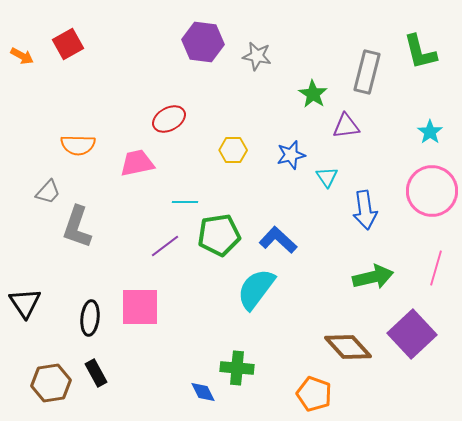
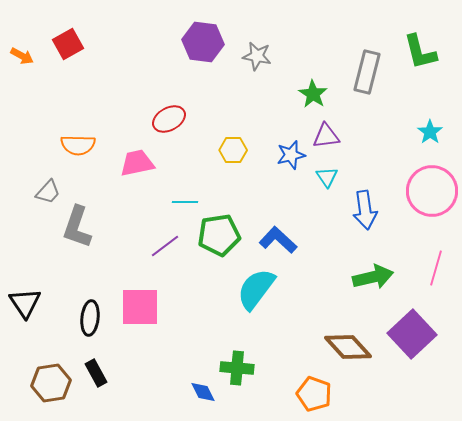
purple triangle: moved 20 px left, 10 px down
